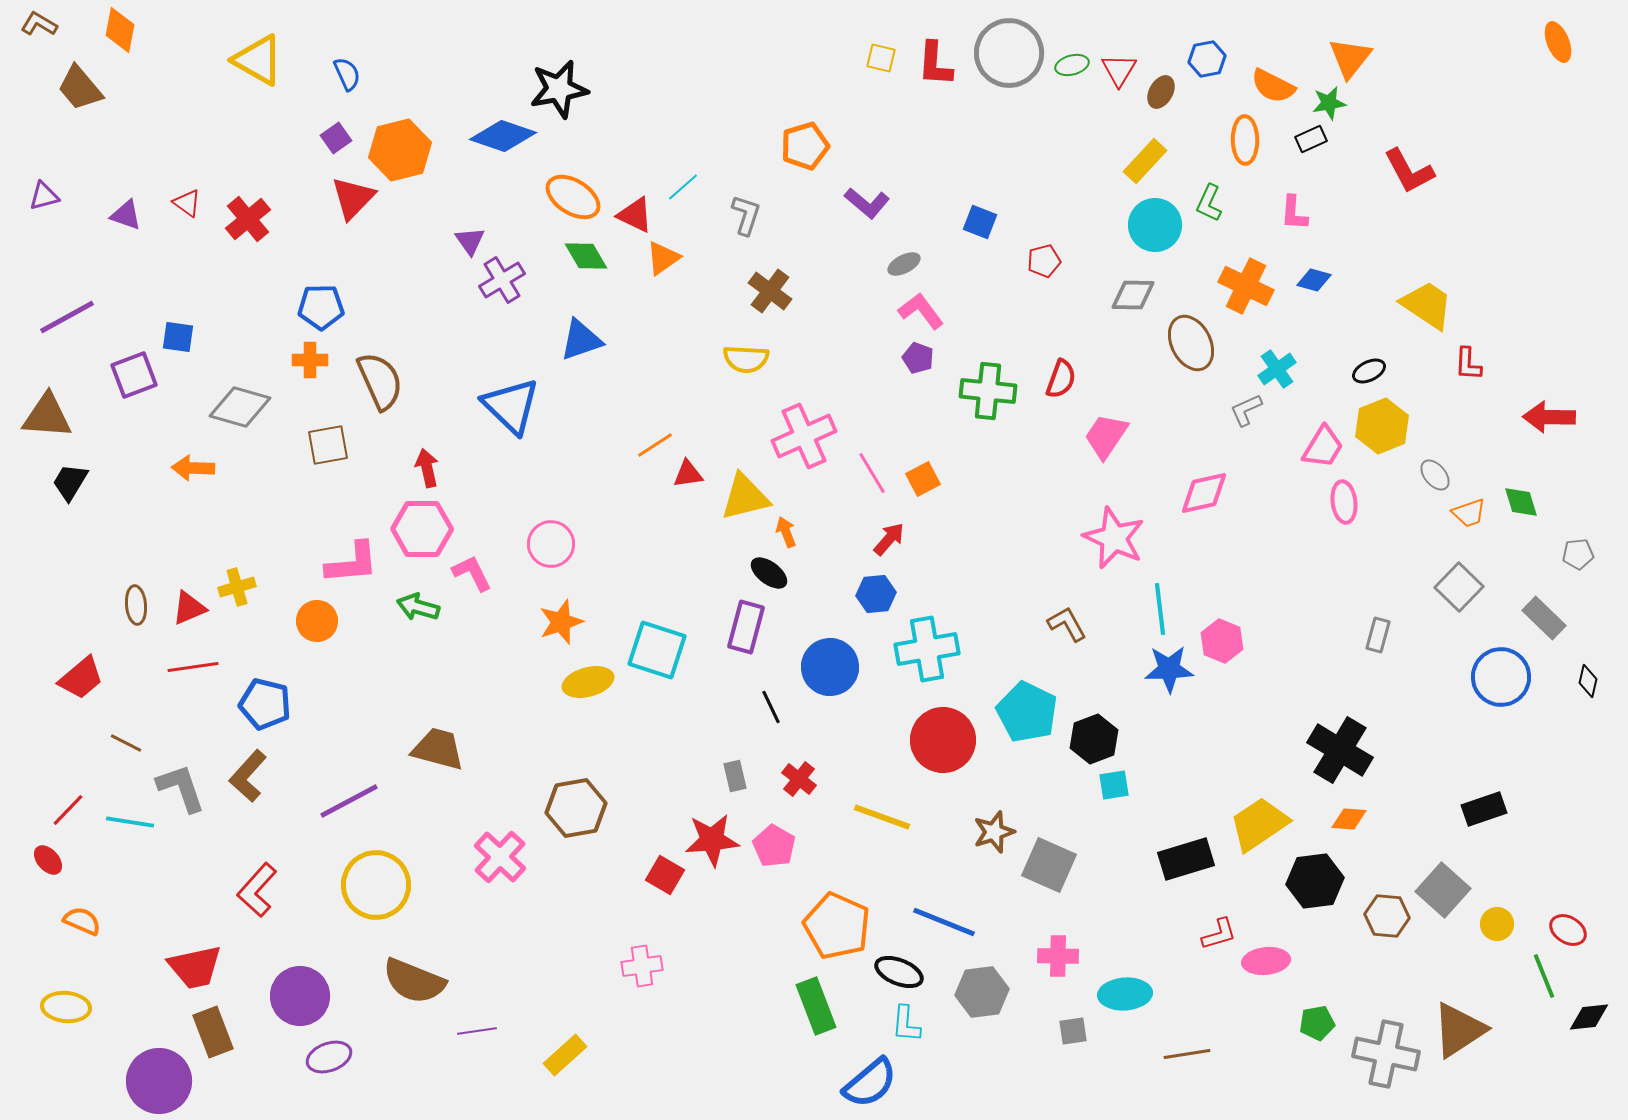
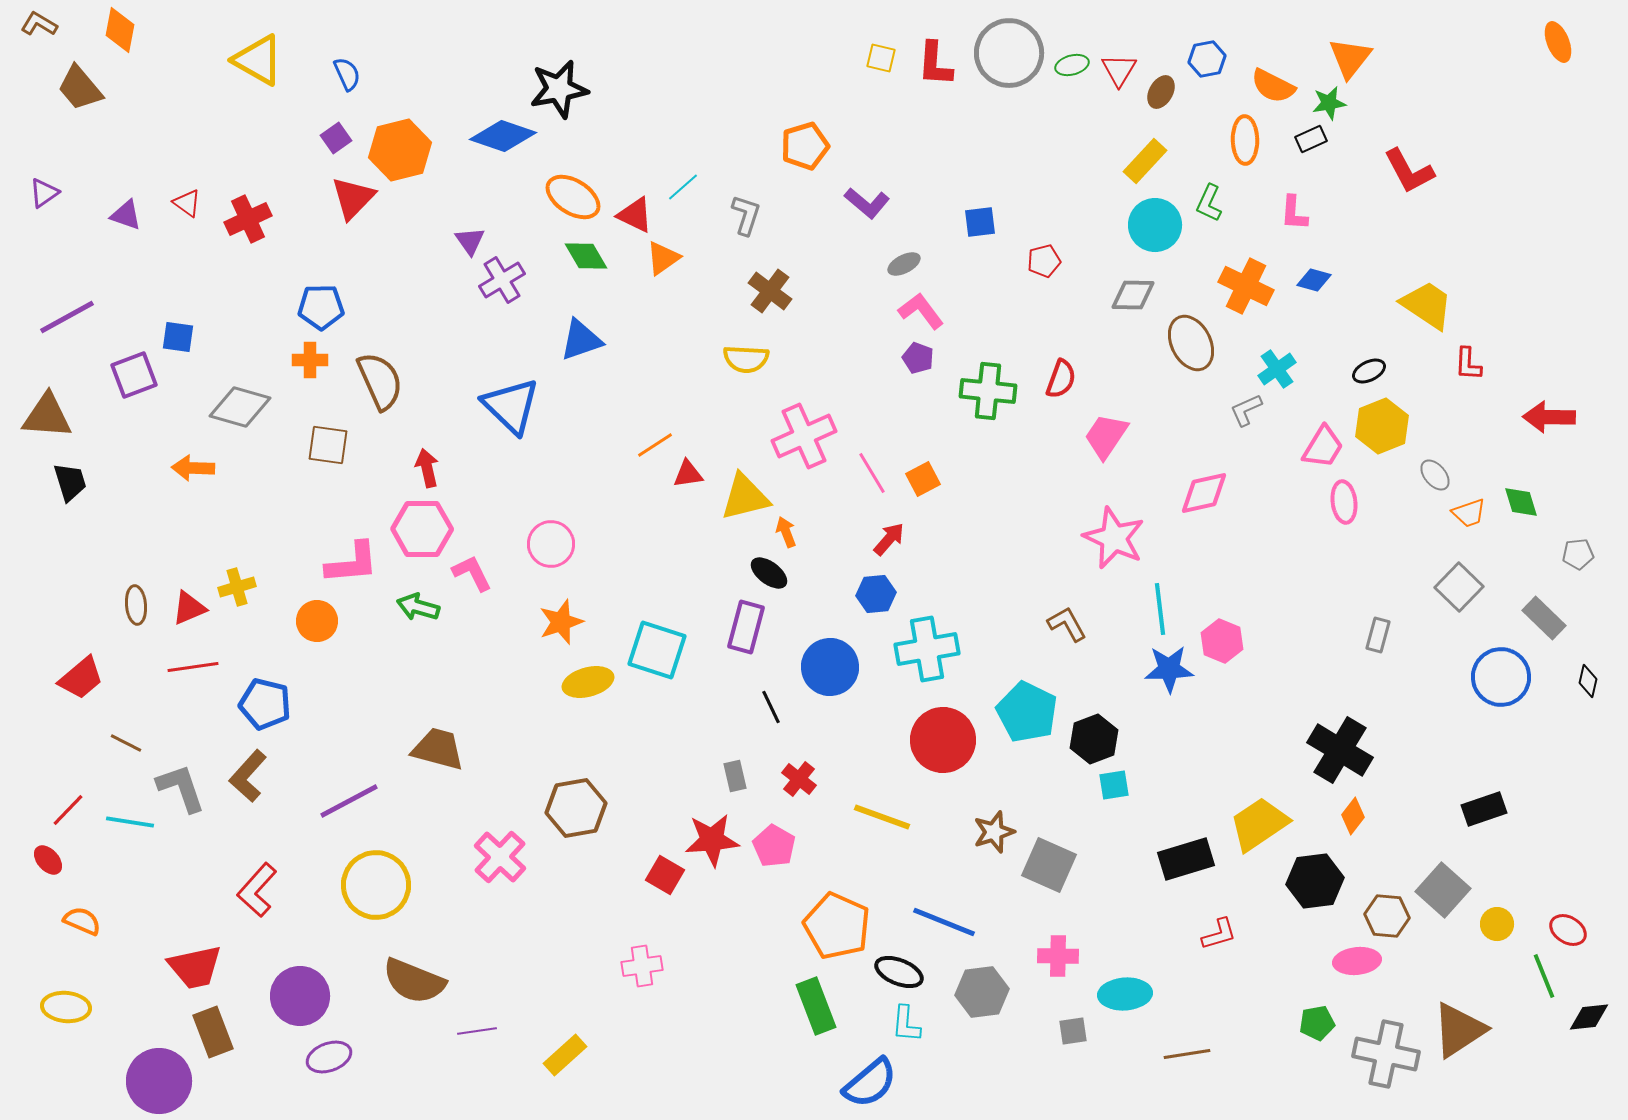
purple triangle at (44, 196): moved 3 px up; rotated 20 degrees counterclockwise
red cross at (248, 219): rotated 15 degrees clockwise
blue square at (980, 222): rotated 28 degrees counterclockwise
brown square at (328, 445): rotated 18 degrees clockwise
black trapezoid at (70, 482): rotated 132 degrees clockwise
orange diamond at (1349, 819): moved 4 px right, 3 px up; rotated 57 degrees counterclockwise
pink ellipse at (1266, 961): moved 91 px right
